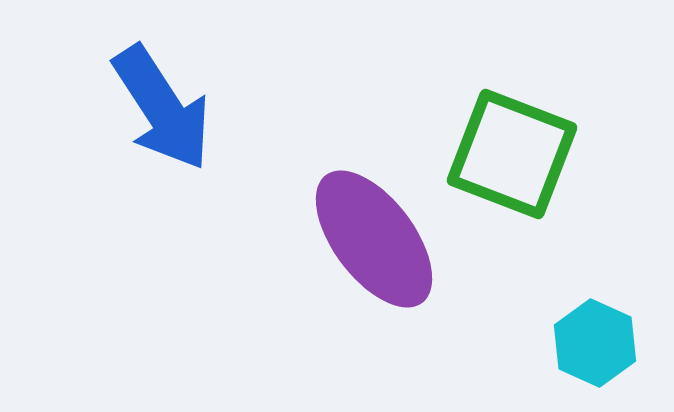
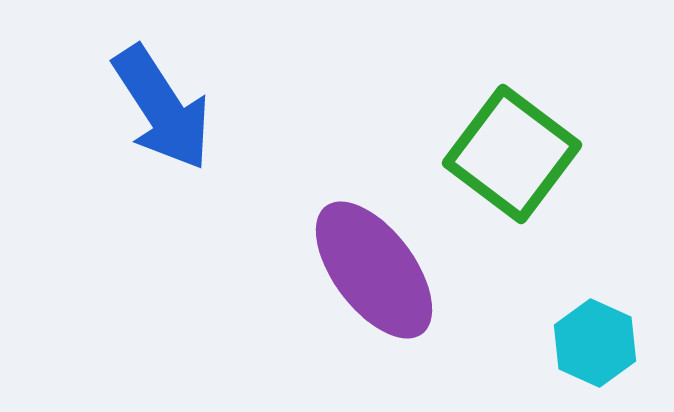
green square: rotated 16 degrees clockwise
purple ellipse: moved 31 px down
